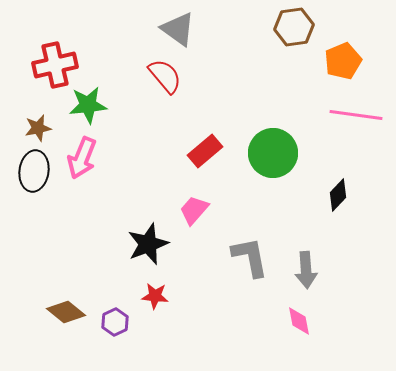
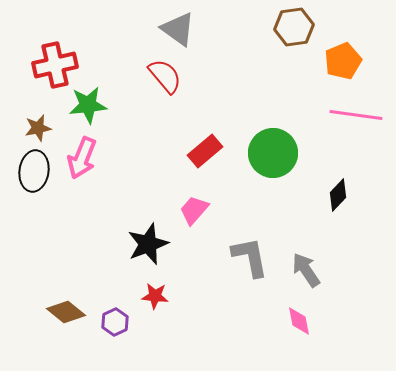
gray arrow: rotated 150 degrees clockwise
